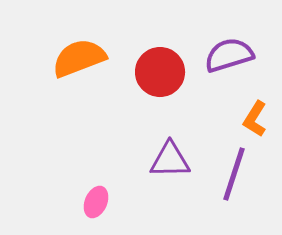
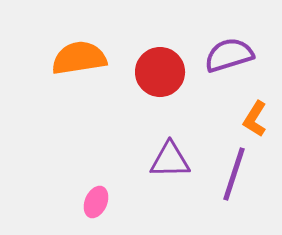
orange semicircle: rotated 12 degrees clockwise
